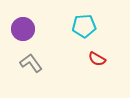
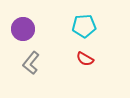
red semicircle: moved 12 px left
gray L-shape: rotated 105 degrees counterclockwise
